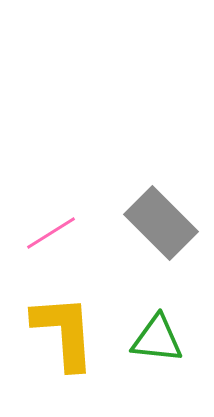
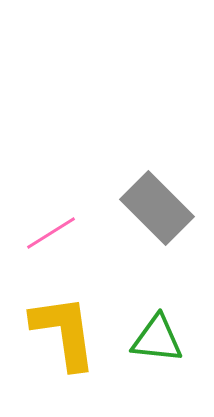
gray rectangle: moved 4 px left, 15 px up
yellow L-shape: rotated 4 degrees counterclockwise
